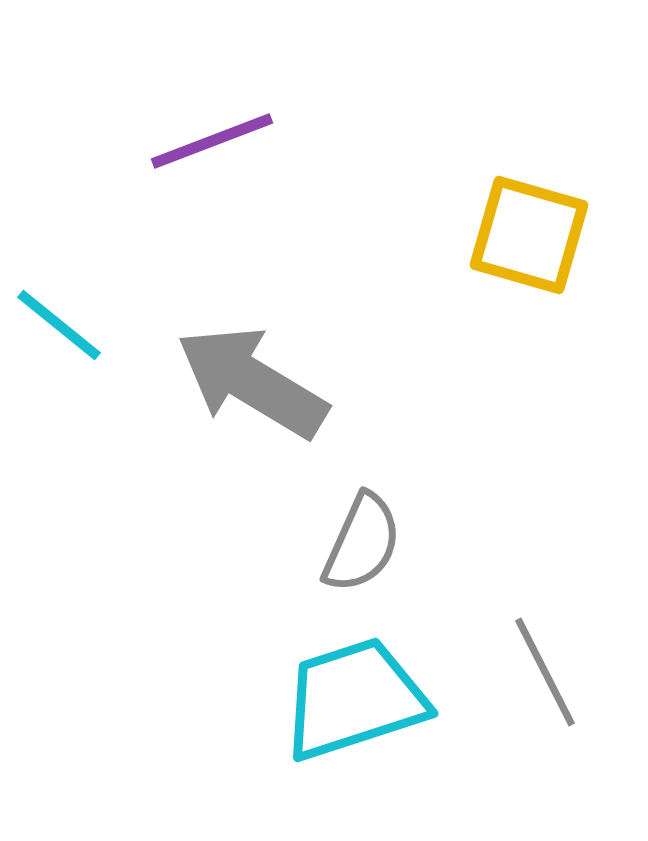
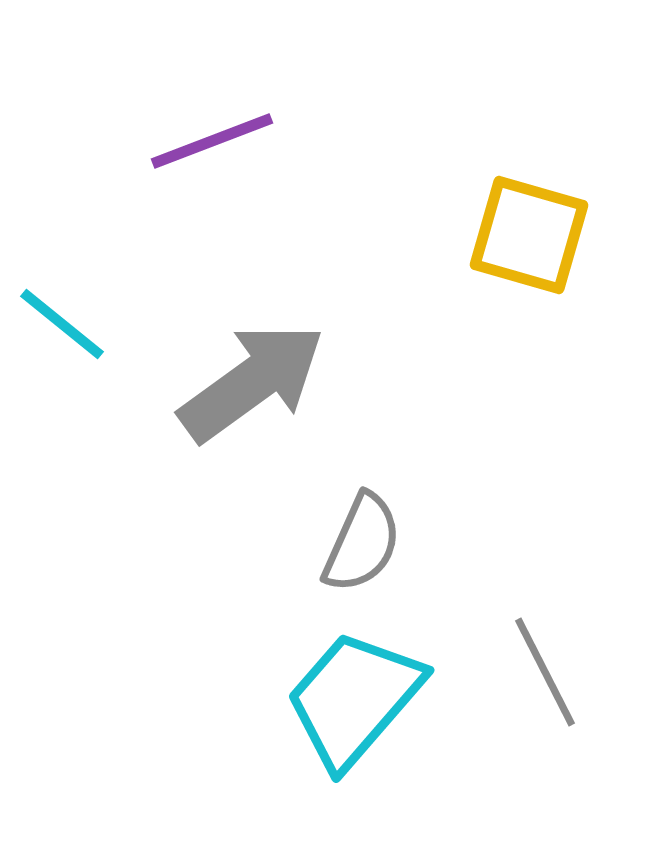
cyan line: moved 3 px right, 1 px up
gray arrow: rotated 113 degrees clockwise
cyan trapezoid: rotated 31 degrees counterclockwise
